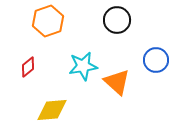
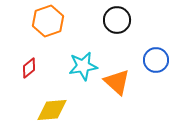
red diamond: moved 1 px right, 1 px down
